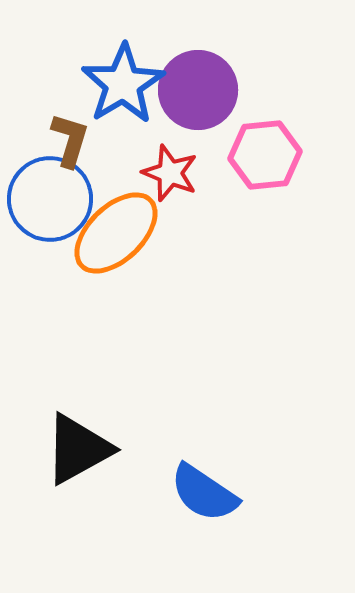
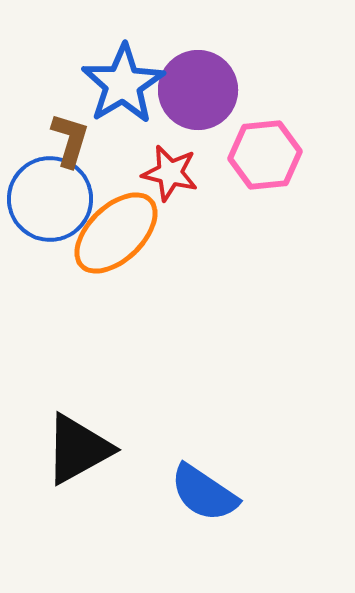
red star: rotated 8 degrees counterclockwise
